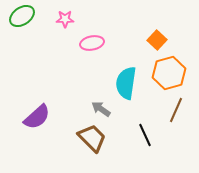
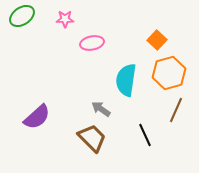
cyan semicircle: moved 3 px up
